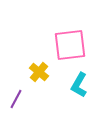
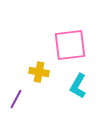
yellow cross: rotated 30 degrees counterclockwise
cyan L-shape: moved 1 px left, 1 px down
